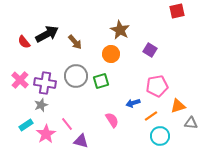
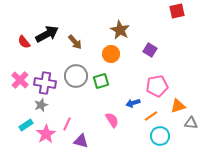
pink line: rotated 64 degrees clockwise
